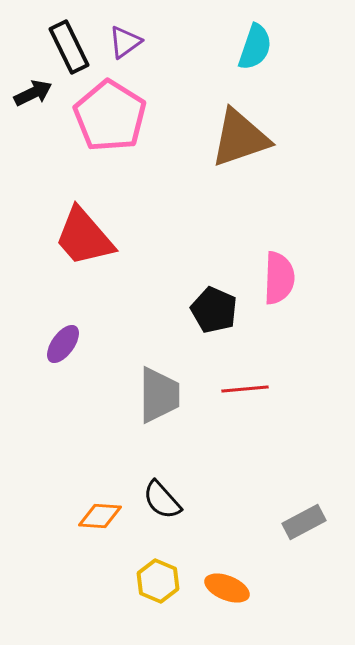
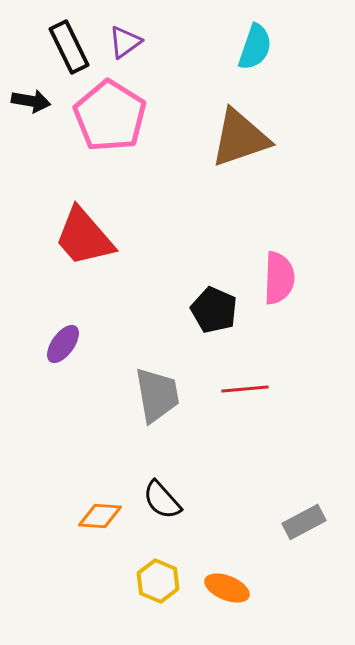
black arrow: moved 2 px left, 8 px down; rotated 36 degrees clockwise
gray trapezoid: moved 2 px left; rotated 10 degrees counterclockwise
